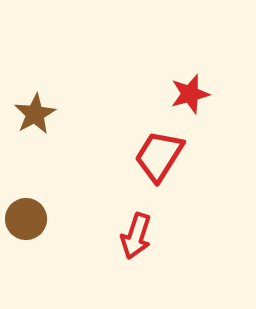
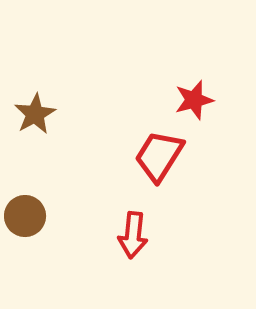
red star: moved 4 px right, 6 px down
brown circle: moved 1 px left, 3 px up
red arrow: moved 3 px left, 1 px up; rotated 12 degrees counterclockwise
